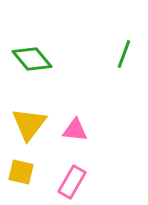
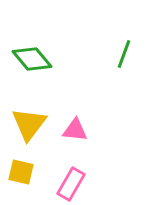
pink rectangle: moved 1 px left, 2 px down
